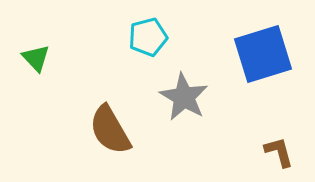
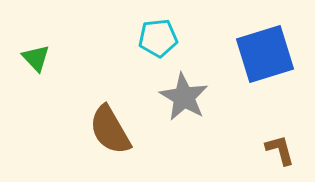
cyan pentagon: moved 10 px right, 1 px down; rotated 9 degrees clockwise
blue square: moved 2 px right
brown L-shape: moved 1 px right, 2 px up
